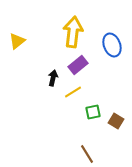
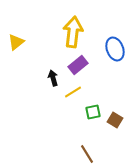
yellow triangle: moved 1 px left, 1 px down
blue ellipse: moved 3 px right, 4 px down
black arrow: rotated 28 degrees counterclockwise
brown square: moved 1 px left, 1 px up
